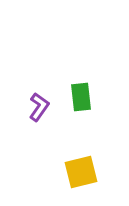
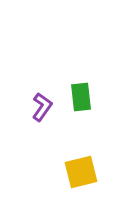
purple L-shape: moved 3 px right
